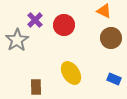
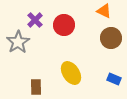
gray star: moved 1 px right, 2 px down
